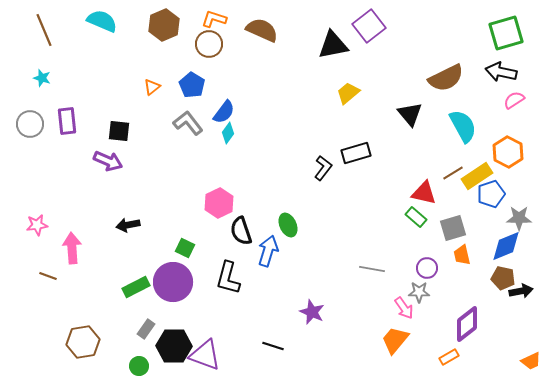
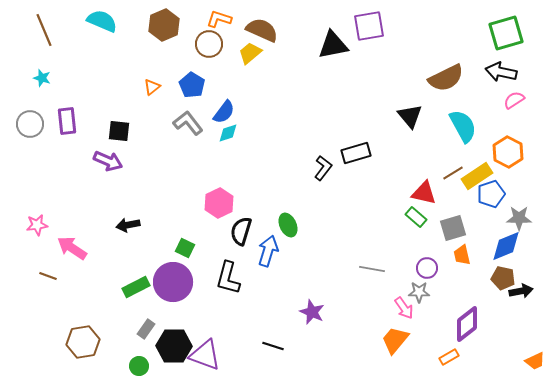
orange L-shape at (214, 19): moved 5 px right
purple square at (369, 26): rotated 28 degrees clockwise
yellow trapezoid at (348, 93): moved 98 px left, 40 px up
black triangle at (410, 114): moved 2 px down
cyan diamond at (228, 133): rotated 35 degrees clockwise
black semicircle at (241, 231): rotated 36 degrees clockwise
pink arrow at (72, 248): rotated 52 degrees counterclockwise
orange trapezoid at (531, 361): moved 4 px right
